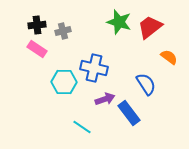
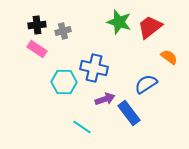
blue semicircle: rotated 90 degrees counterclockwise
